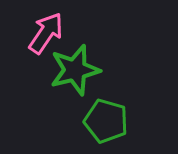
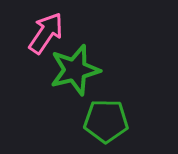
green pentagon: rotated 15 degrees counterclockwise
